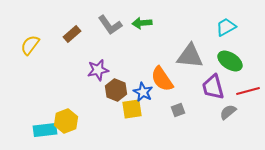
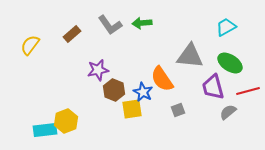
green ellipse: moved 2 px down
brown hexagon: moved 2 px left
